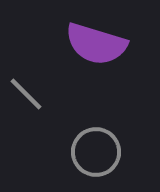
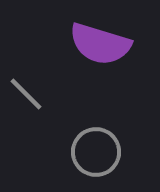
purple semicircle: moved 4 px right
